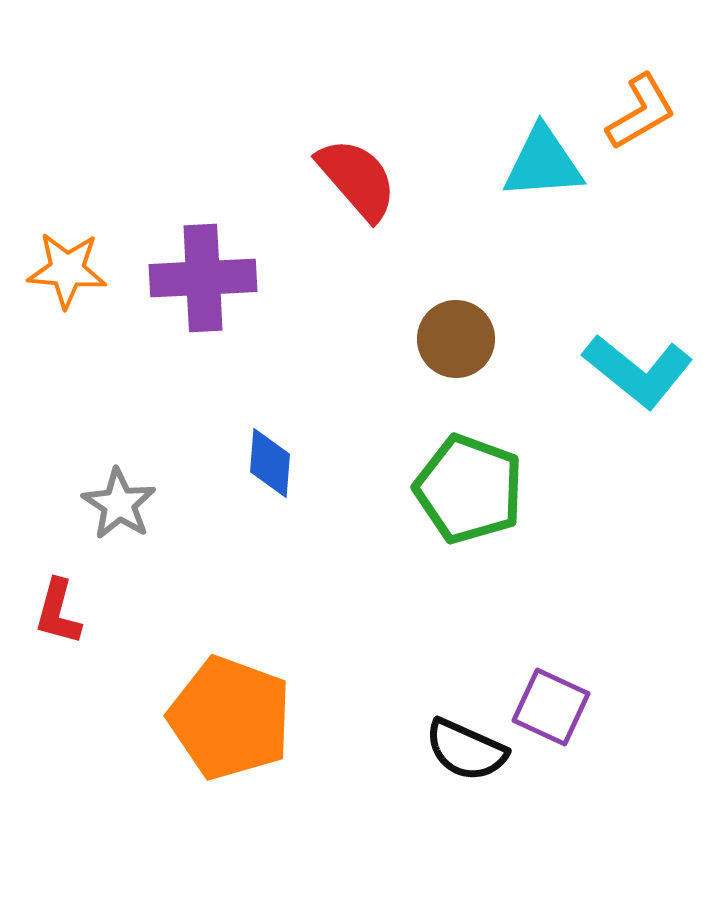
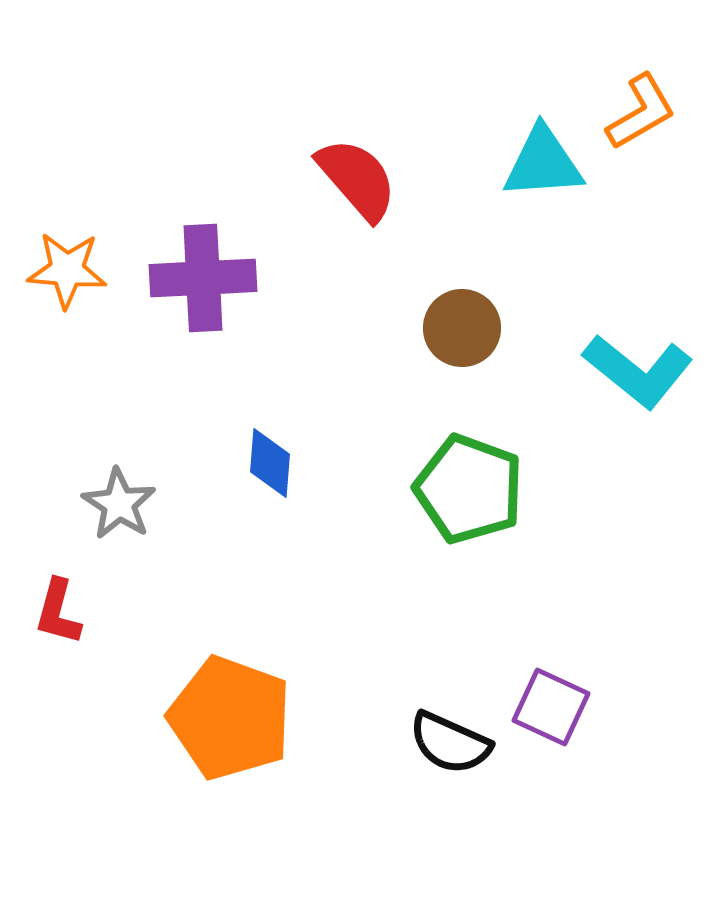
brown circle: moved 6 px right, 11 px up
black semicircle: moved 16 px left, 7 px up
